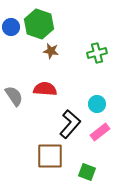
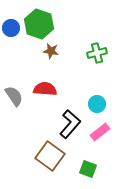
blue circle: moved 1 px down
brown square: rotated 36 degrees clockwise
green square: moved 1 px right, 3 px up
